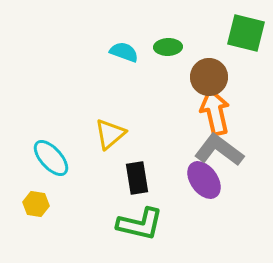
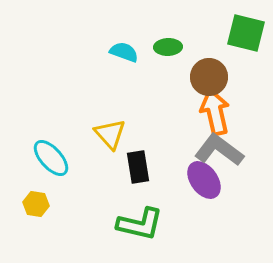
yellow triangle: rotated 32 degrees counterclockwise
black rectangle: moved 1 px right, 11 px up
